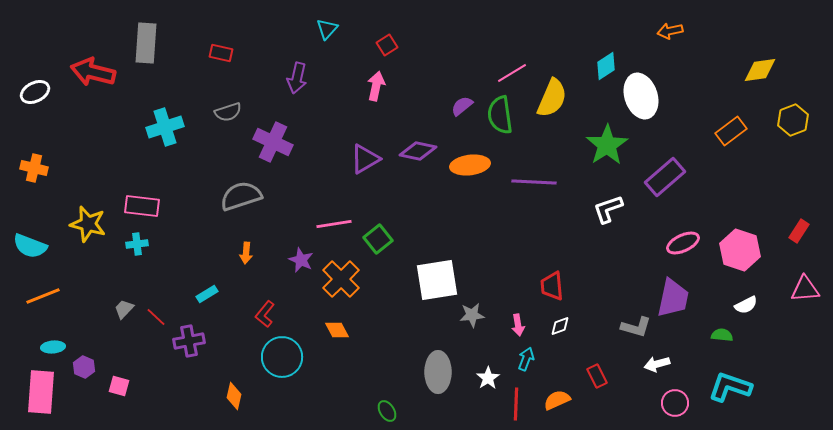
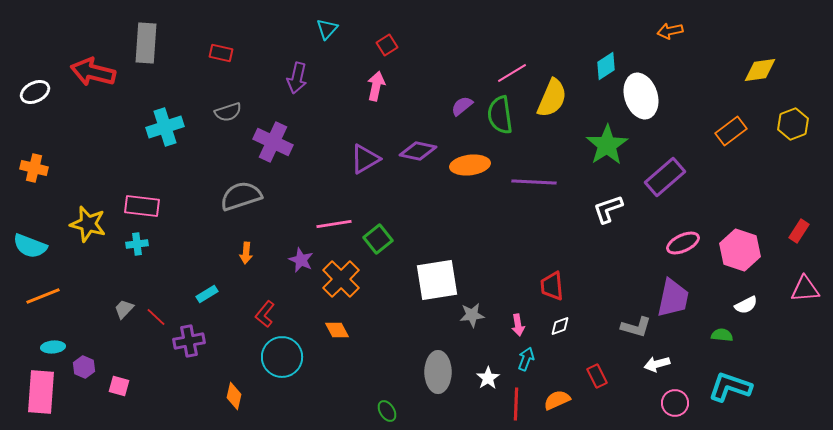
yellow hexagon at (793, 120): moved 4 px down
